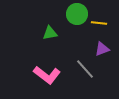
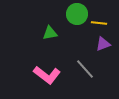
purple triangle: moved 1 px right, 5 px up
